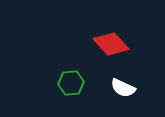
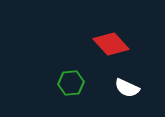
white semicircle: moved 4 px right
